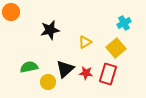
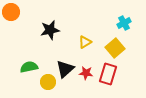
yellow square: moved 1 px left
